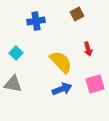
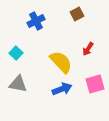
blue cross: rotated 18 degrees counterclockwise
red arrow: rotated 48 degrees clockwise
gray triangle: moved 5 px right
